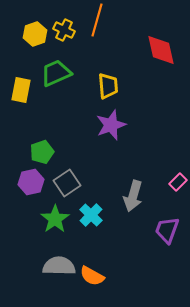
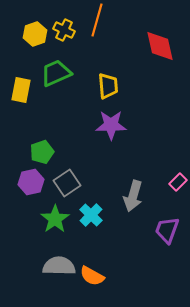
red diamond: moved 1 px left, 4 px up
purple star: rotated 20 degrees clockwise
